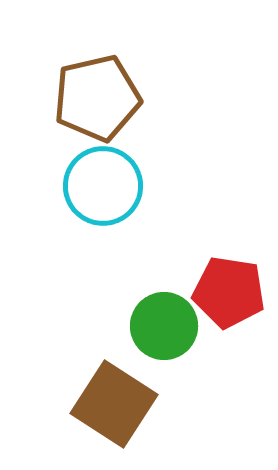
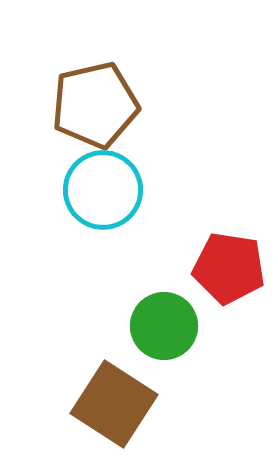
brown pentagon: moved 2 px left, 7 px down
cyan circle: moved 4 px down
red pentagon: moved 24 px up
